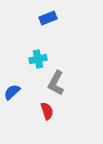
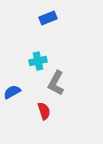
cyan cross: moved 2 px down
blue semicircle: rotated 12 degrees clockwise
red semicircle: moved 3 px left
